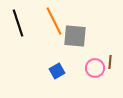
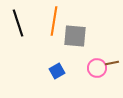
orange line: rotated 36 degrees clockwise
brown line: moved 2 px right, 1 px down; rotated 72 degrees clockwise
pink circle: moved 2 px right
